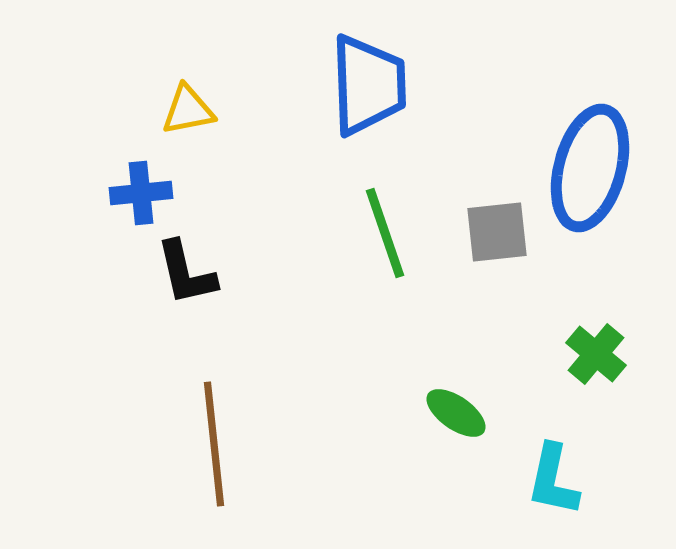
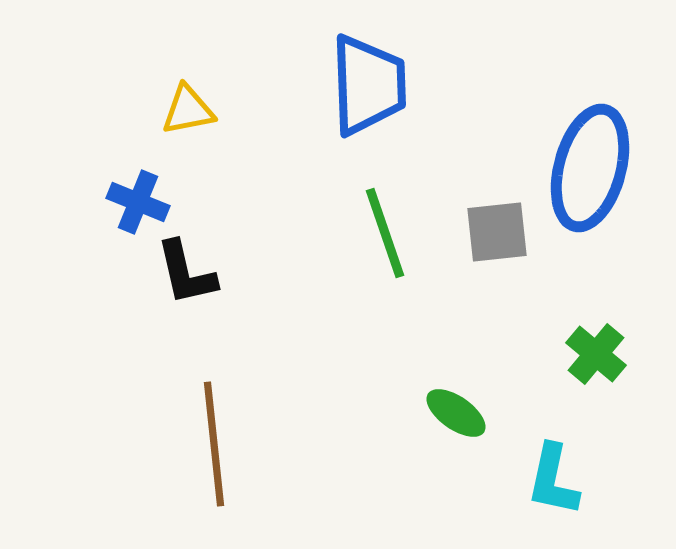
blue cross: moved 3 px left, 9 px down; rotated 28 degrees clockwise
